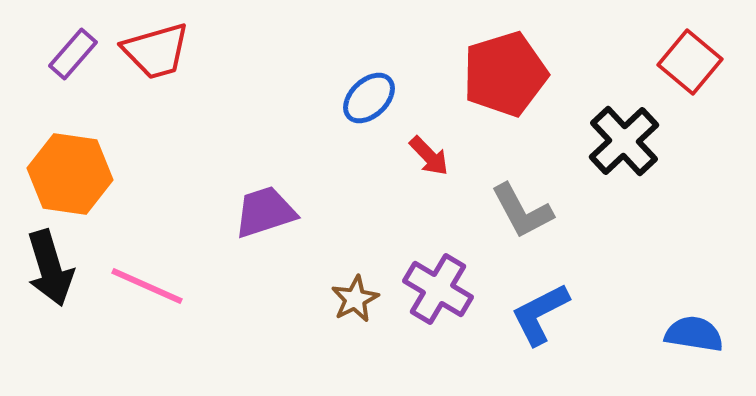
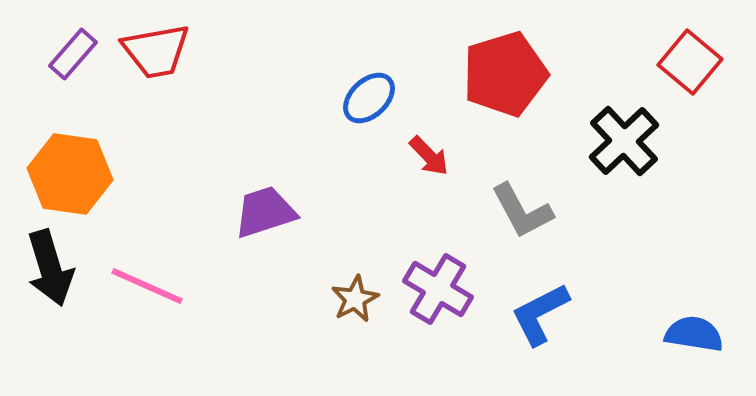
red trapezoid: rotated 6 degrees clockwise
